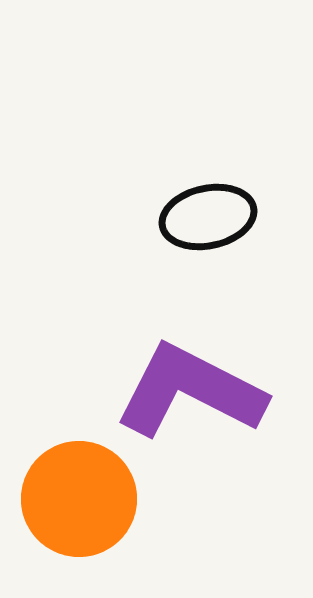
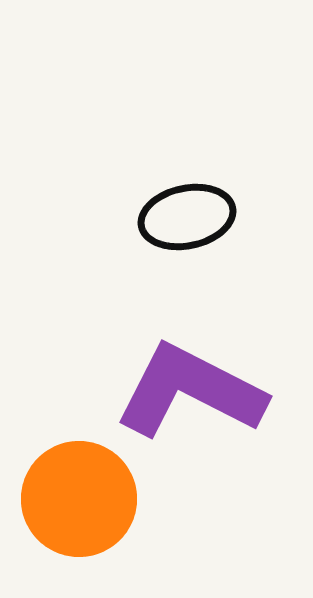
black ellipse: moved 21 px left
